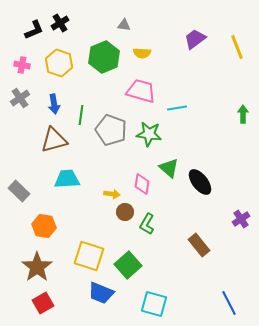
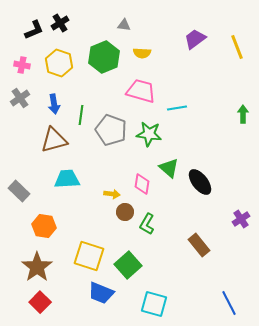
red square: moved 3 px left, 1 px up; rotated 15 degrees counterclockwise
